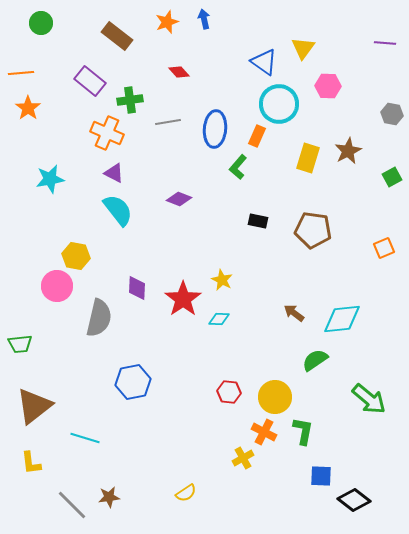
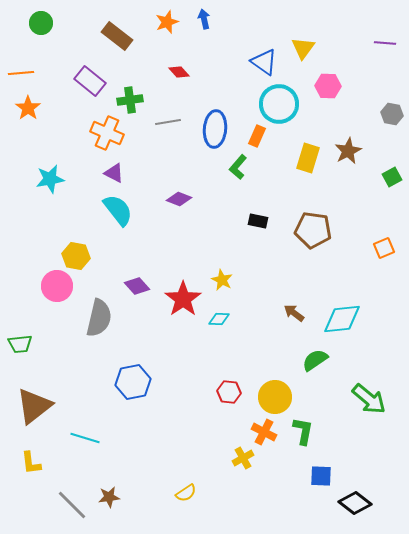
purple diamond at (137, 288): moved 2 px up; rotated 45 degrees counterclockwise
black diamond at (354, 500): moved 1 px right, 3 px down
